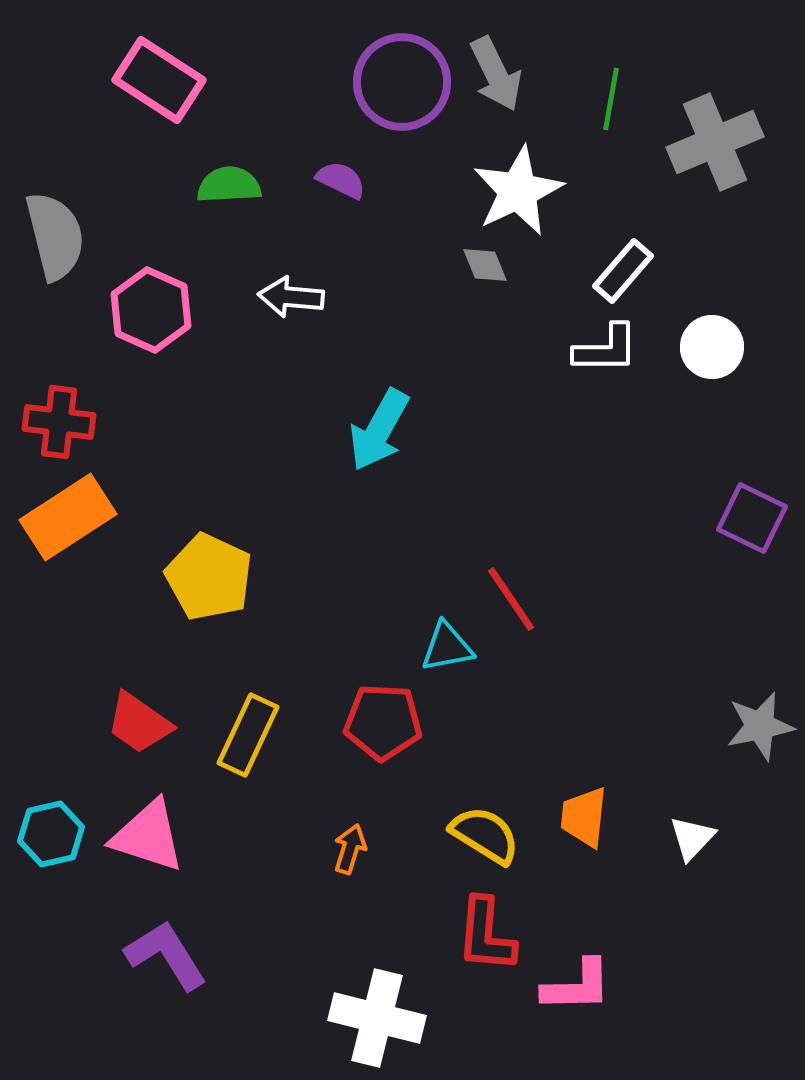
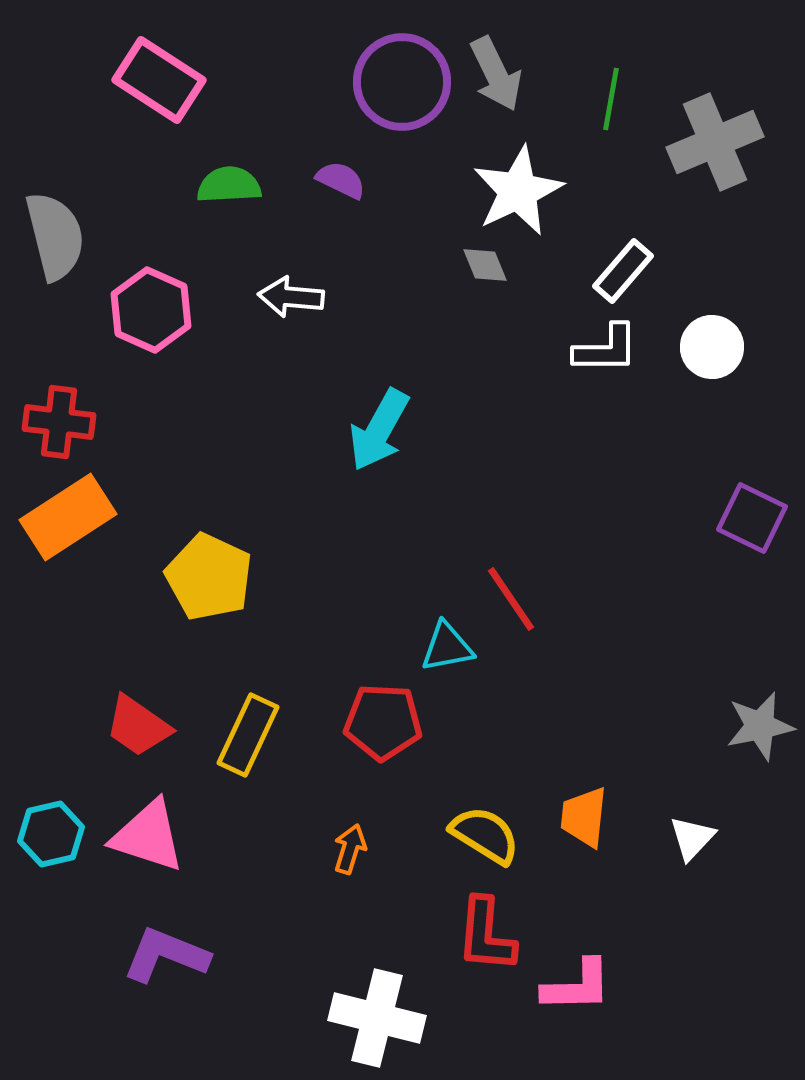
red trapezoid: moved 1 px left, 3 px down
purple L-shape: rotated 36 degrees counterclockwise
